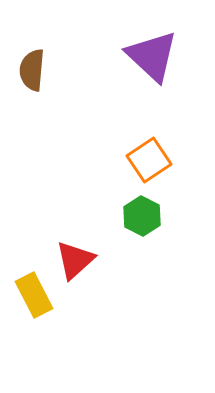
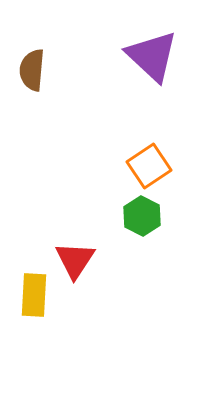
orange square: moved 6 px down
red triangle: rotated 15 degrees counterclockwise
yellow rectangle: rotated 30 degrees clockwise
